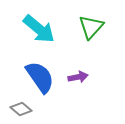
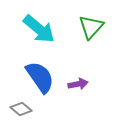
purple arrow: moved 7 px down
